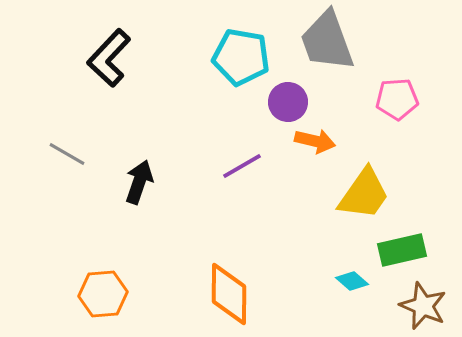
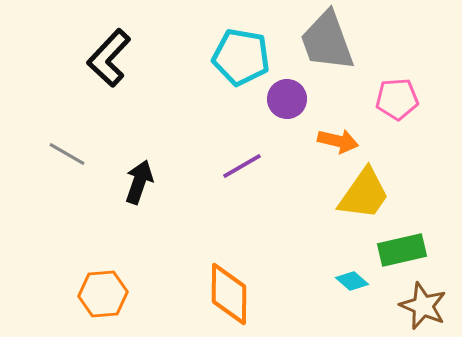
purple circle: moved 1 px left, 3 px up
orange arrow: moved 23 px right
